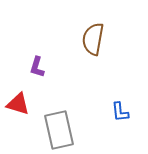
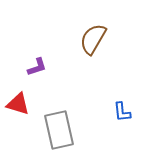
brown semicircle: rotated 20 degrees clockwise
purple L-shape: rotated 125 degrees counterclockwise
blue L-shape: moved 2 px right
